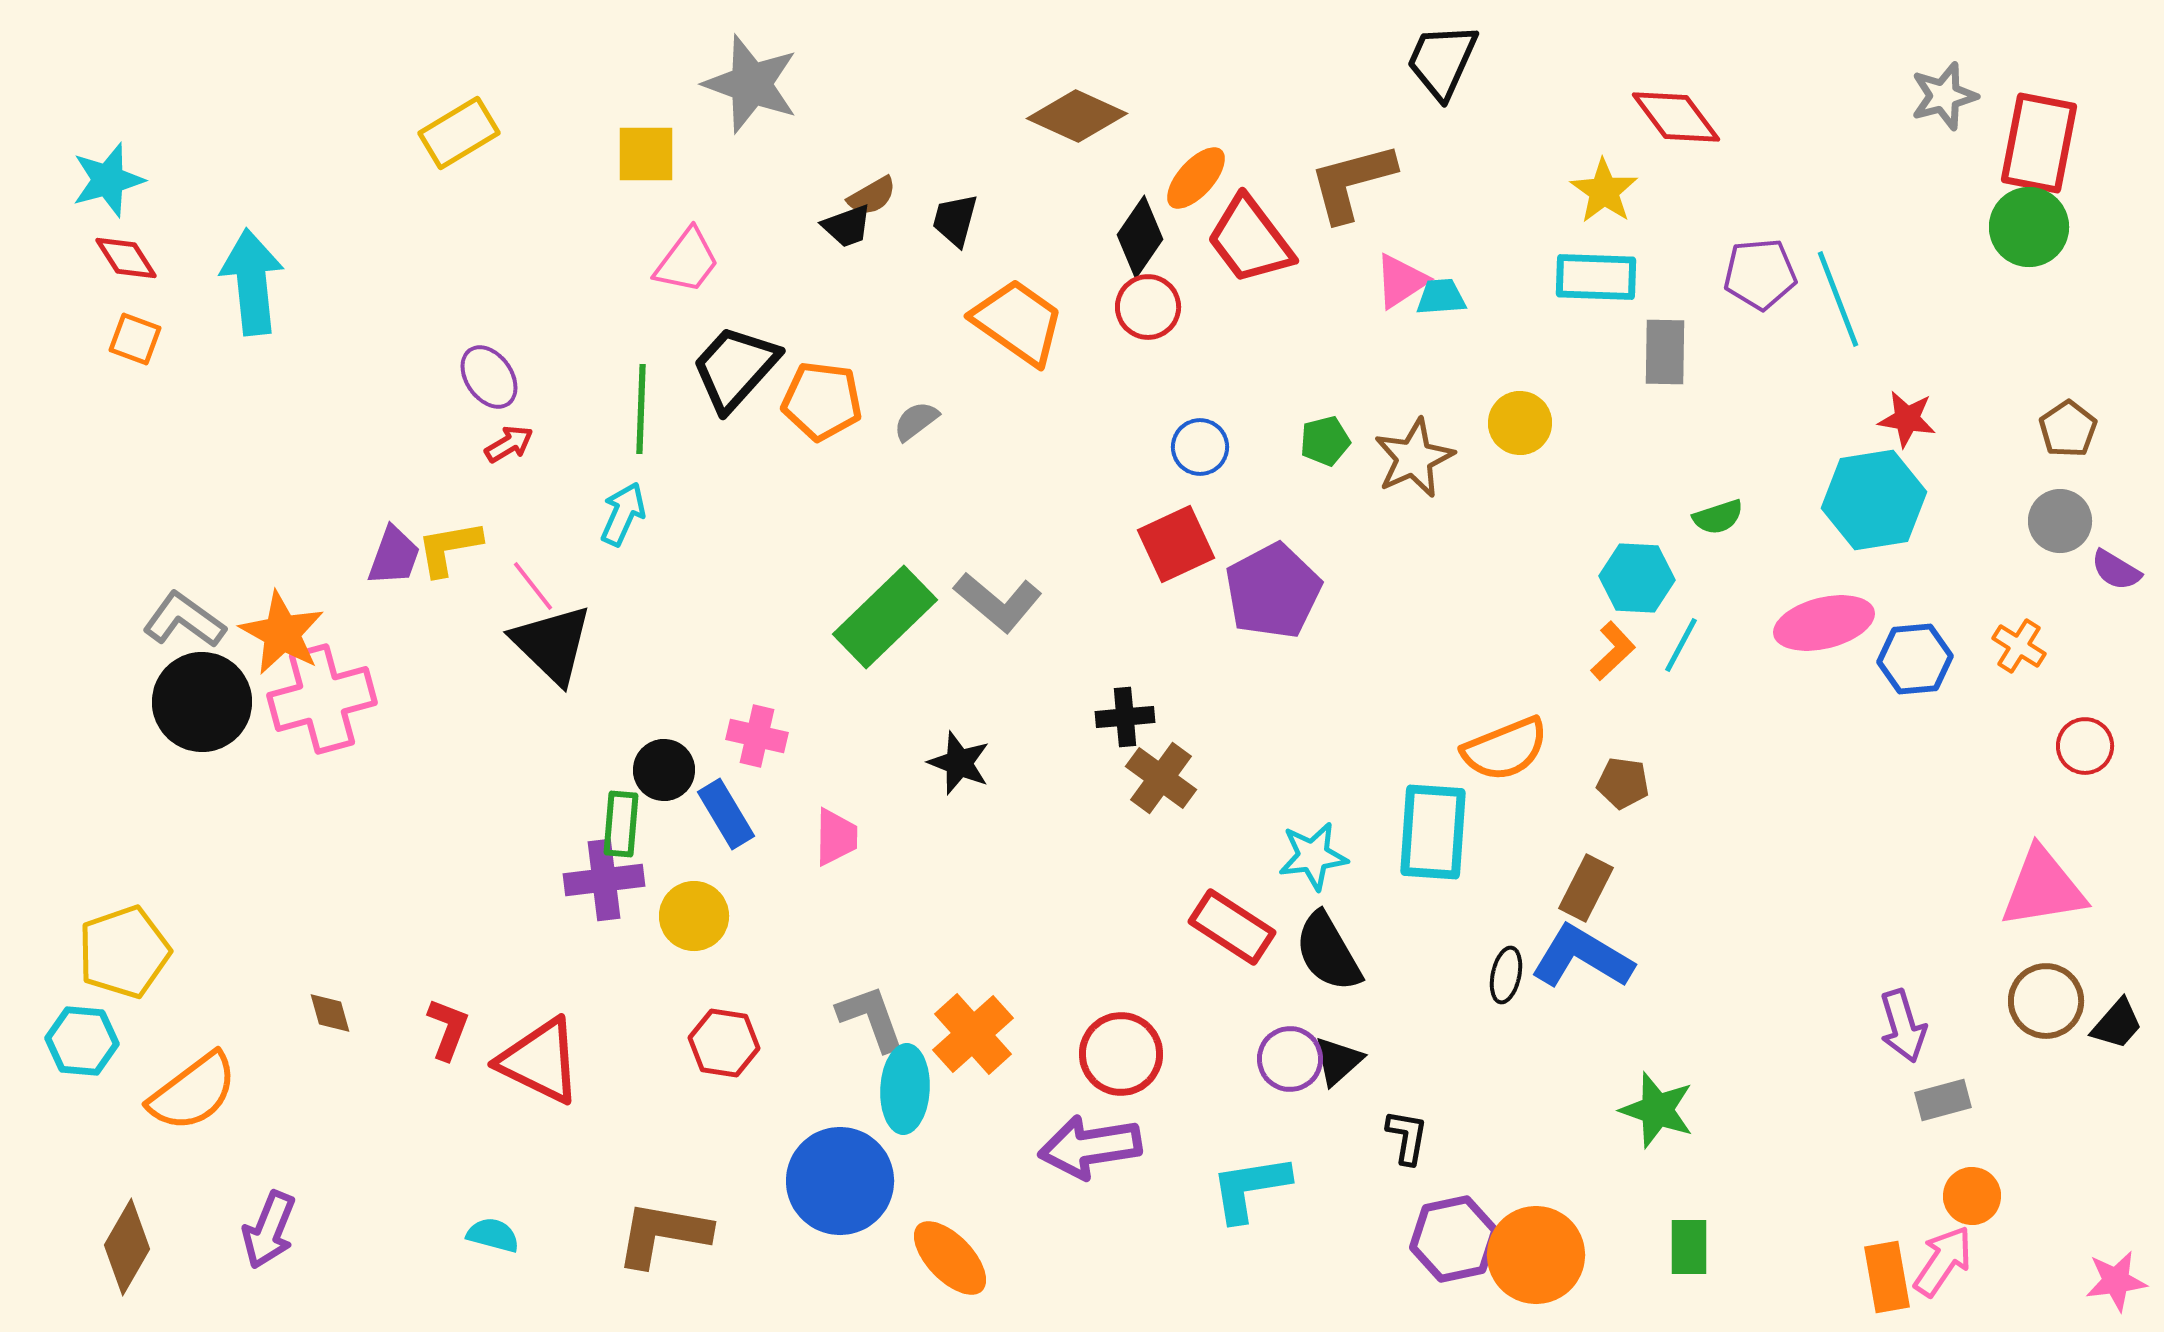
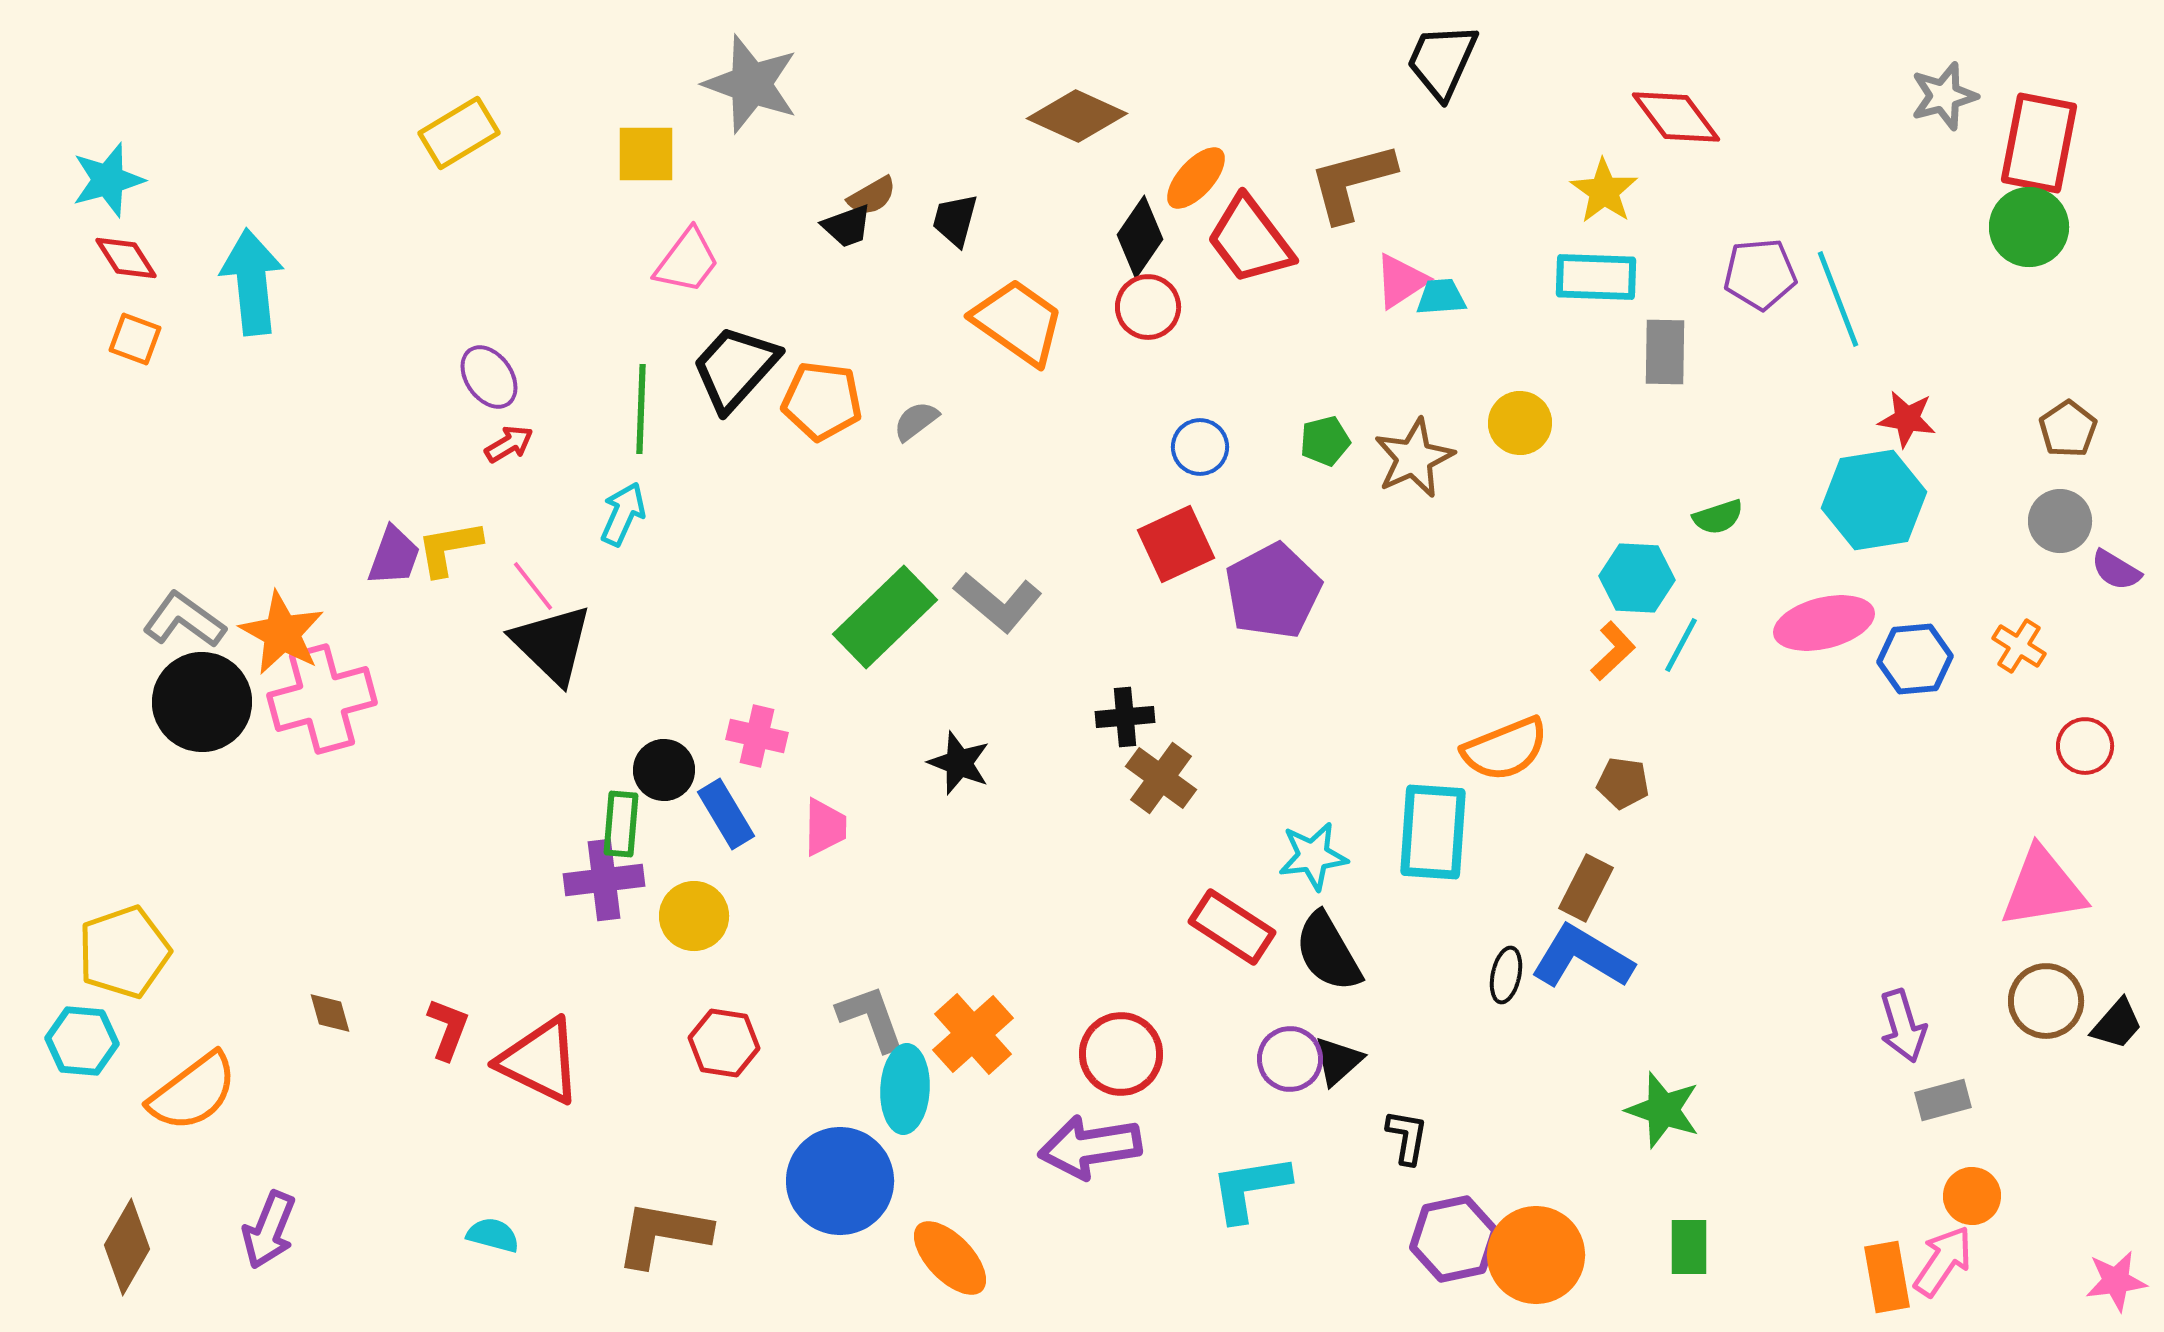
pink trapezoid at (836, 837): moved 11 px left, 10 px up
green star at (1657, 1110): moved 6 px right
